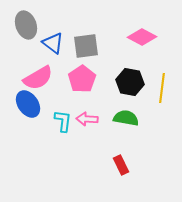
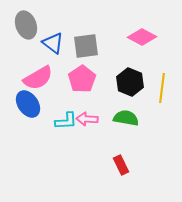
black hexagon: rotated 12 degrees clockwise
cyan L-shape: moved 3 px right; rotated 80 degrees clockwise
